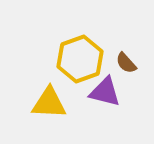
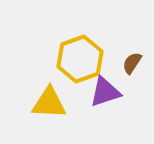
brown semicircle: moved 6 px right; rotated 75 degrees clockwise
purple triangle: rotated 32 degrees counterclockwise
